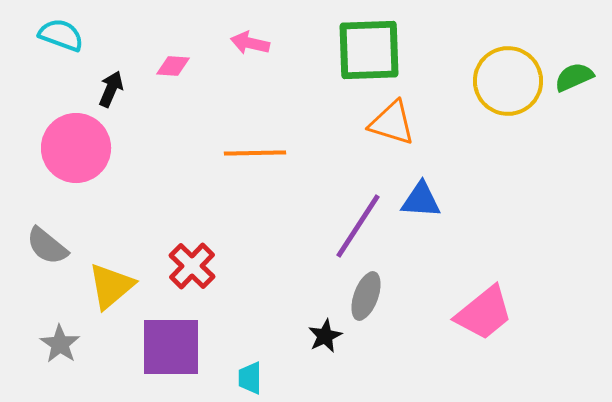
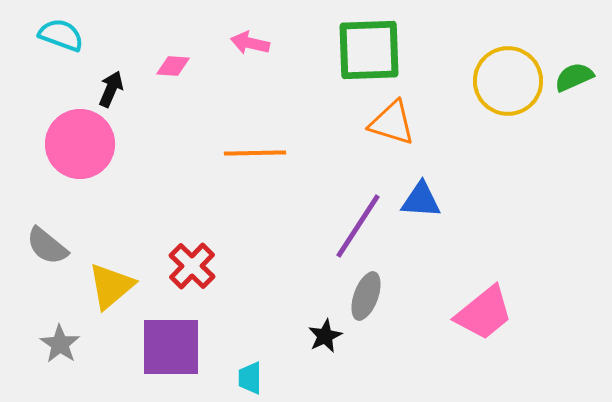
pink circle: moved 4 px right, 4 px up
